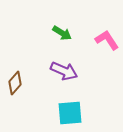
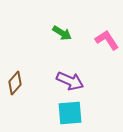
purple arrow: moved 6 px right, 10 px down
